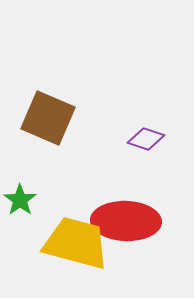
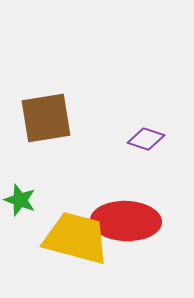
brown square: moved 2 px left; rotated 32 degrees counterclockwise
green star: rotated 16 degrees counterclockwise
yellow trapezoid: moved 5 px up
